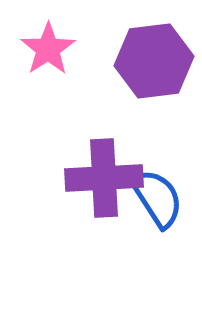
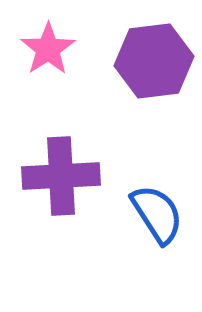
purple cross: moved 43 px left, 2 px up
blue semicircle: moved 16 px down
